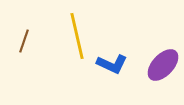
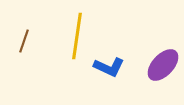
yellow line: rotated 21 degrees clockwise
blue L-shape: moved 3 px left, 3 px down
